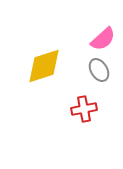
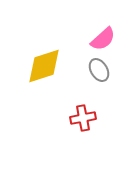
red cross: moved 1 px left, 9 px down
